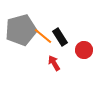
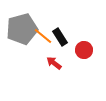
gray pentagon: moved 1 px right, 1 px up
red arrow: rotated 21 degrees counterclockwise
